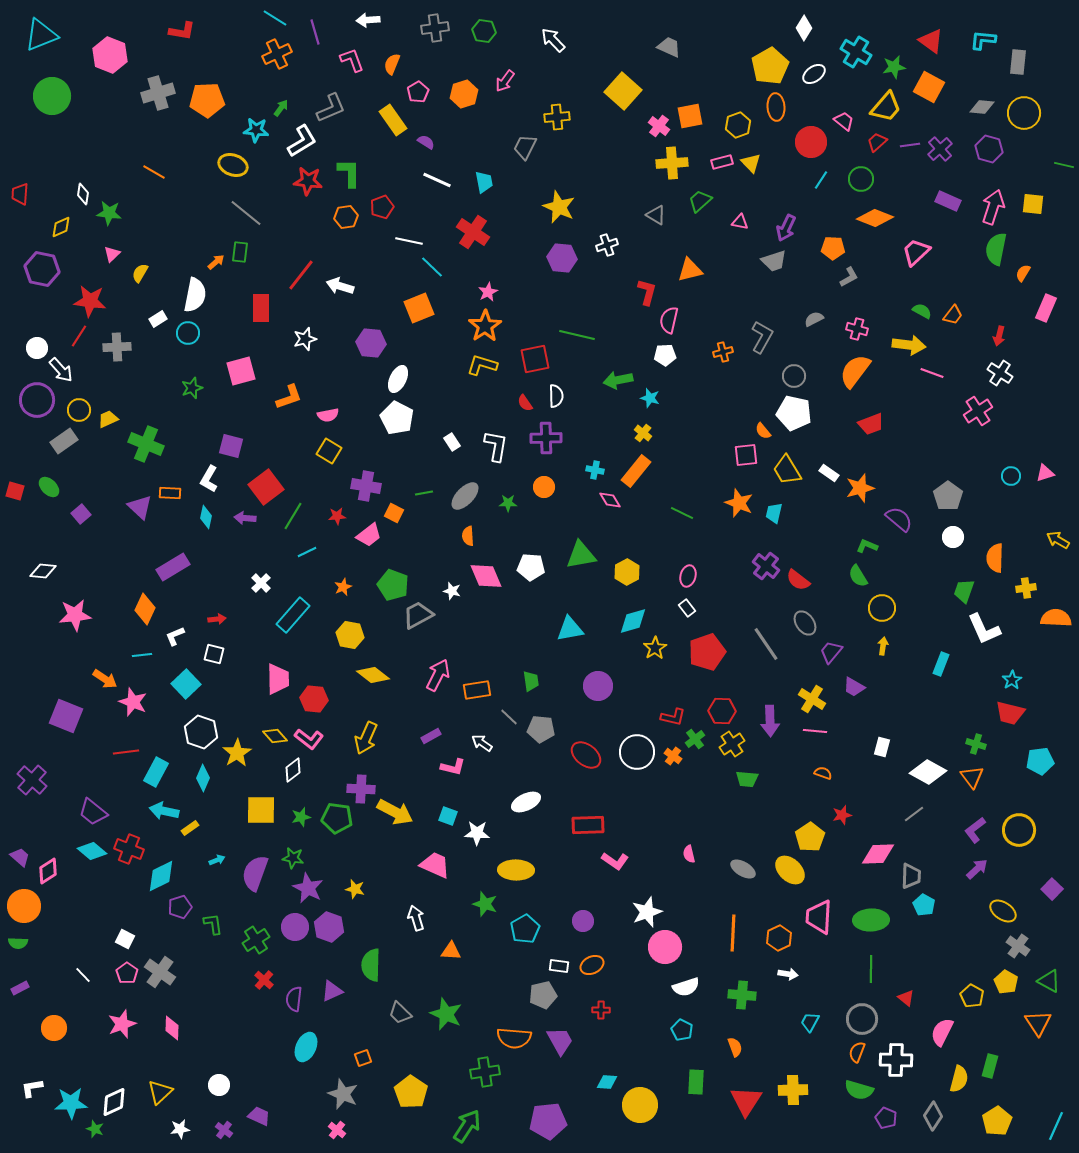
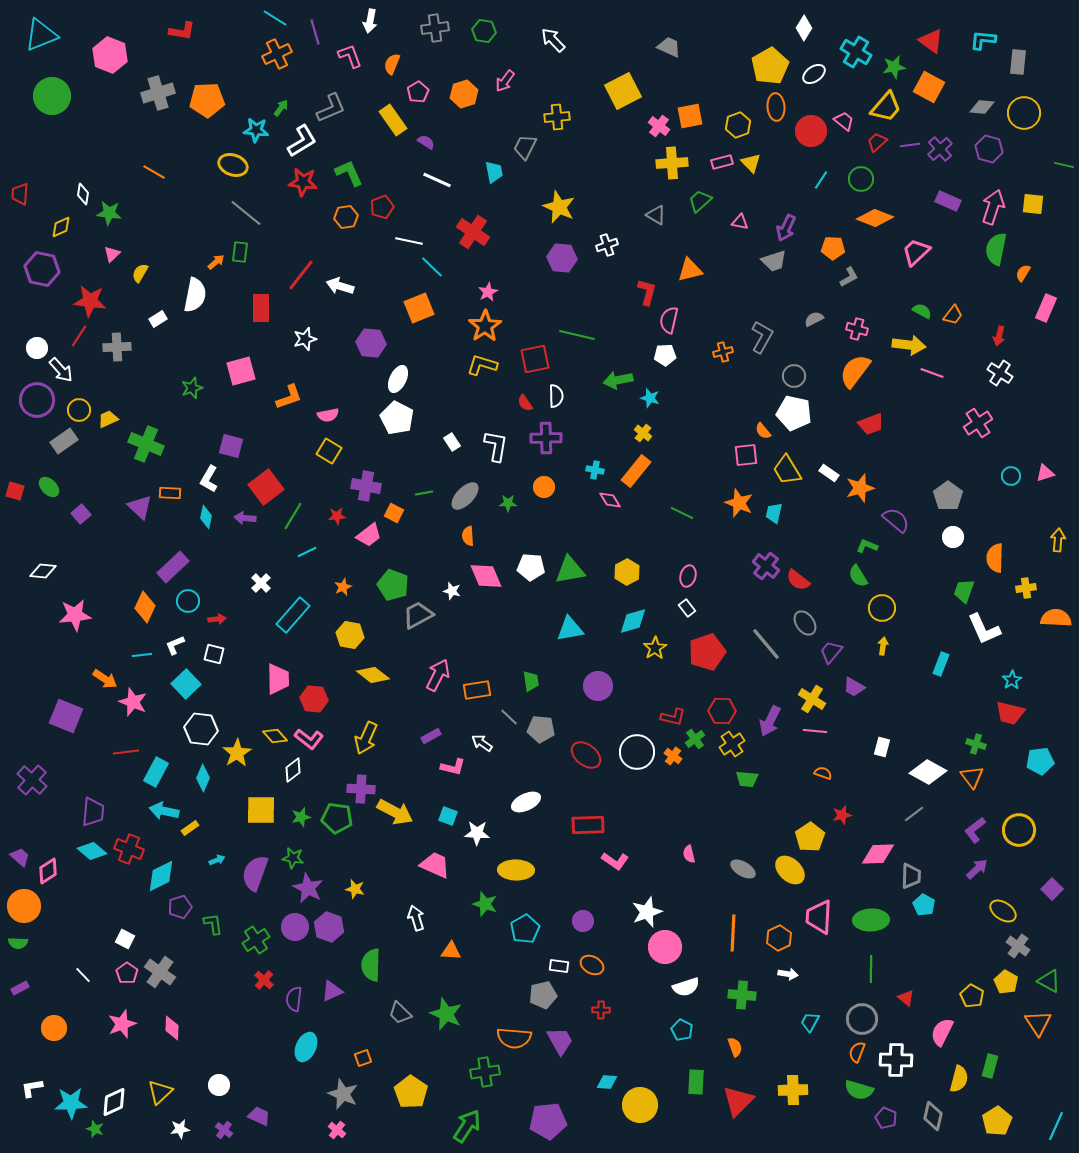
white arrow at (368, 20): moved 2 px right, 1 px down; rotated 75 degrees counterclockwise
pink L-shape at (352, 60): moved 2 px left, 4 px up
yellow square at (623, 91): rotated 21 degrees clockwise
red circle at (811, 142): moved 11 px up
green L-shape at (349, 173): rotated 24 degrees counterclockwise
red star at (308, 181): moved 5 px left, 1 px down
cyan trapezoid at (484, 182): moved 10 px right, 10 px up
cyan circle at (188, 333): moved 268 px down
pink cross at (978, 411): moved 12 px down
purple semicircle at (899, 519): moved 3 px left, 1 px down
yellow arrow at (1058, 540): rotated 65 degrees clockwise
green triangle at (581, 555): moved 11 px left, 15 px down
purple rectangle at (173, 567): rotated 12 degrees counterclockwise
orange diamond at (145, 609): moved 2 px up
white L-shape at (175, 636): moved 9 px down
gray line at (766, 644): rotated 6 degrees counterclockwise
purple arrow at (770, 721): rotated 28 degrees clockwise
white hexagon at (201, 732): moved 3 px up; rotated 12 degrees counterclockwise
purple trapezoid at (93, 812): rotated 124 degrees counterclockwise
orange ellipse at (592, 965): rotated 55 degrees clockwise
red triangle at (746, 1101): moved 8 px left; rotated 12 degrees clockwise
gray diamond at (933, 1116): rotated 20 degrees counterclockwise
